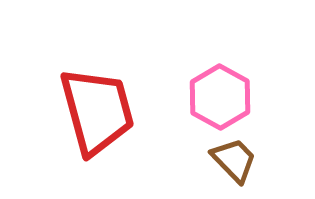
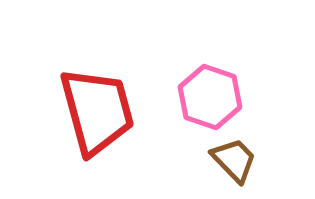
pink hexagon: moved 10 px left; rotated 10 degrees counterclockwise
